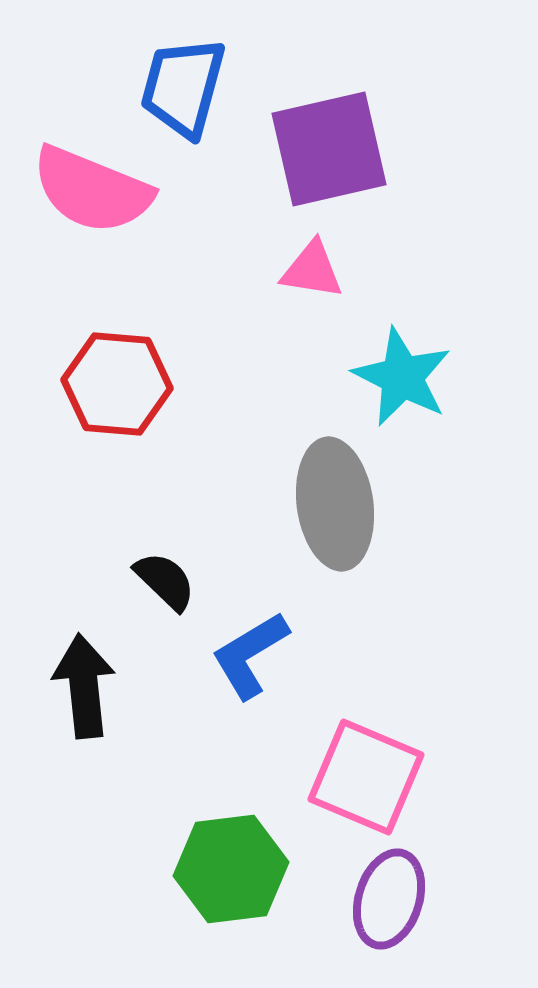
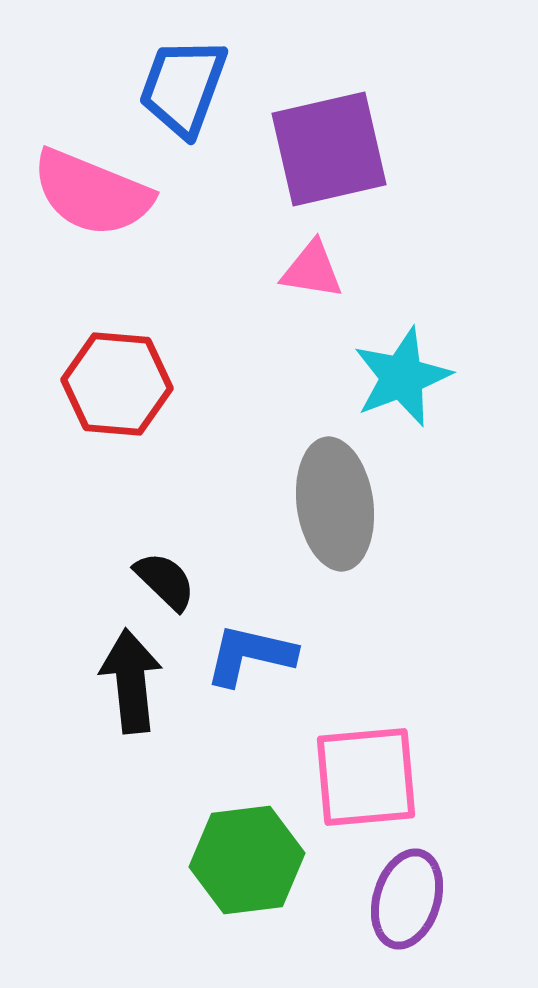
blue trapezoid: rotated 5 degrees clockwise
pink semicircle: moved 3 px down
cyan star: rotated 24 degrees clockwise
blue L-shape: rotated 44 degrees clockwise
black arrow: moved 47 px right, 5 px up
pink square: rotated 28 degrees counterclockwise
green hexagon: moved 16 px right, 9 px up
purple ellipse: moved 18 px right
